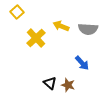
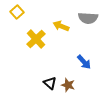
gray semicircle: moved 11 px up
yellow cross: moved 1 px down
blue arrow: moved 2 px right, 1 px up
